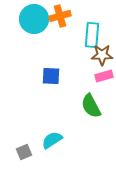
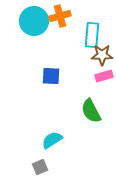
cyan circle: moved 2 px down
green semicircle: moved 5 px down
gray square: moved 16 px right, 15 px down
